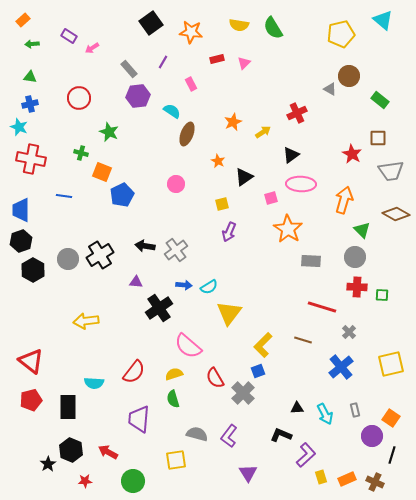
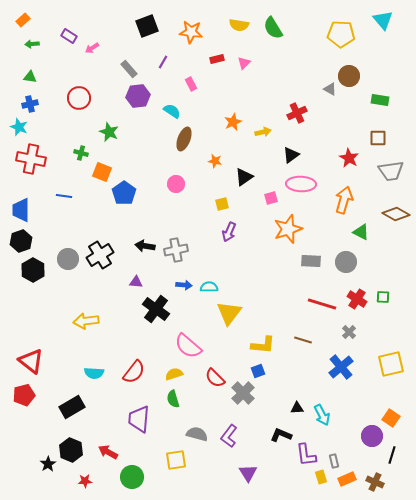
cyan triangle at (383, 20): rotated 10 degrees clockwise
black square at (151, 23): moved 4 px left, 3 px down; rotated 15 degrees clockwise
yellow pentagon at (341, 34): rotated 16 degrees clockwise
green rectangle at (380, 100): rotated 30 degrees counterclockwise
yellow arrow at (263, 132): rotated 21 degrees clockwise
brown ellipse at (187, 134): moved 3 px left, 5 px down
red star at (352, 154): moved 3 px left, 4 px down
orange star at (218, 161): moved 3 px left; rotated 16 degrees counterclockwise
blue pentagon at (122, 195): moved 2 px right, 2 px up; rotated 10 degrees counterclockwise
orange star at (288, 229): rotated 20 degrees clockwise
green triangle at (362, 230): moved 1 px left, 2 px down; rotated 18 degrees counterclockwise
gray cross at (176, 250): rotated 25 degrees clockwise
gray circle at (355, 257): moved 9 px left, 5 px down
cyan semicircle at (209, 287): rotated 150 degrees counterclockwise
red cross at (357, 287): moved 12 px down; rotated 30 degrees clockwise
green square at (382, 295): moved 1 px right, 2 px down
red line at (322, 307): moved 3 px up
black cross at (159, 308): moved 3 px left, 1 px down; rotated 20 degrees counterclockwise
yellow L-shape at (263, 345): rotated 130 degrees counterclockwise
red semicircle at (215, 378): rotated 15 degrees counterclockwise
cyan semicircle at (94, 383): moved 10 px up
red pentagon at (31, 400): moved 7 px left, 5 px up
black rectangle at (68, 407): moved 4 px right; rotated 60 degrees clockwise
gray rectangle at (355, 410): moved 21 px left, 51 px down
cyan arrow at (325, 414): moved 3 px left, 1 px down
purple L-shape at (306, 455): rotated 125 degrees clockwise
green circle at (133, 481): moved 1 px left, 4 px up
